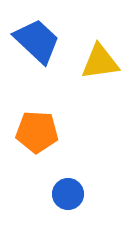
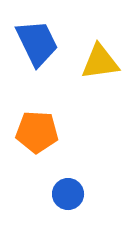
blue trapezoid: moved 2 px down; rotated 21 degrees clockwise
